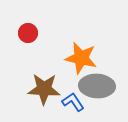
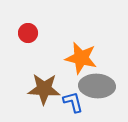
blue L-shape: rotated 20 degrees clockwise
